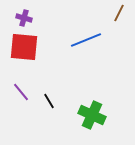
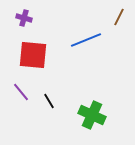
brown line: moved 4 px down
red square: moved 9 px right, 8 px down
